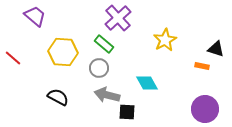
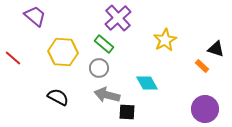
orange rectangle: rotated 32 degrees clockwise
